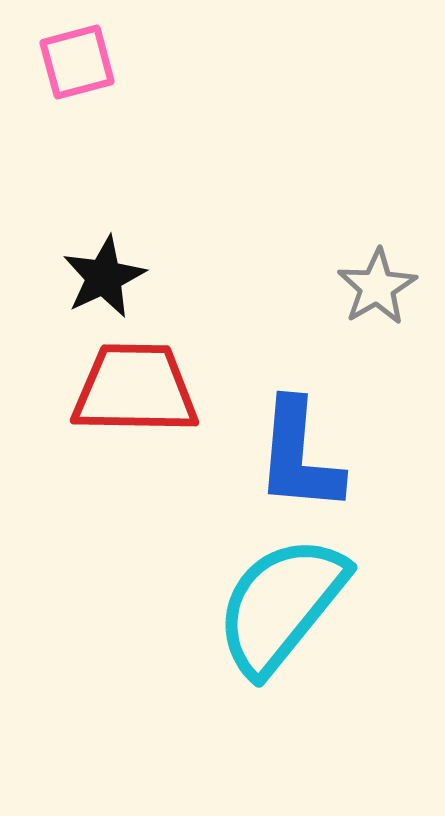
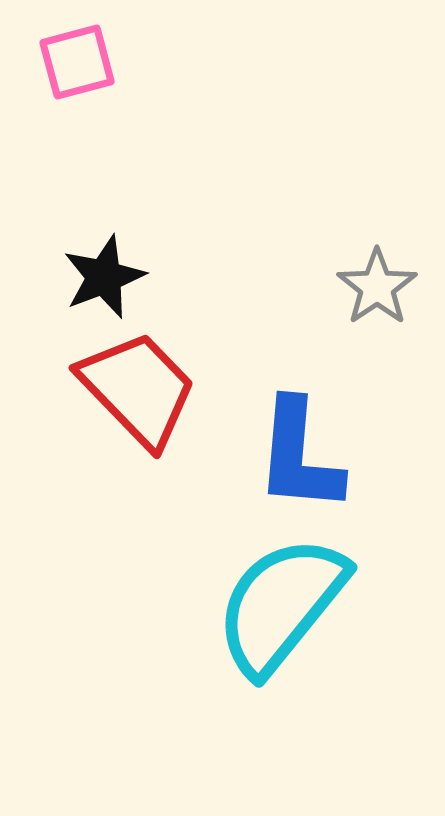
black star: rotated 4 degrees clockwise
gray star: rotated 4 degrees counterclockwise
red trapezoid: moved 3 px right; rotated 45 degrees clockwise
